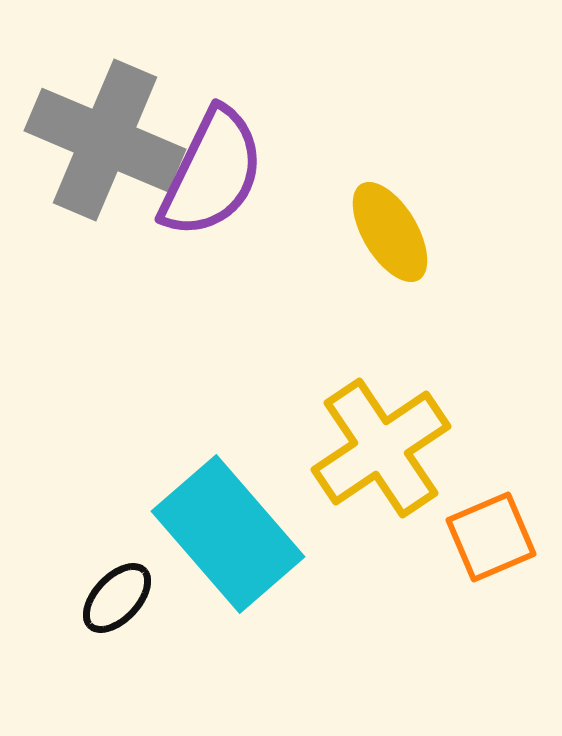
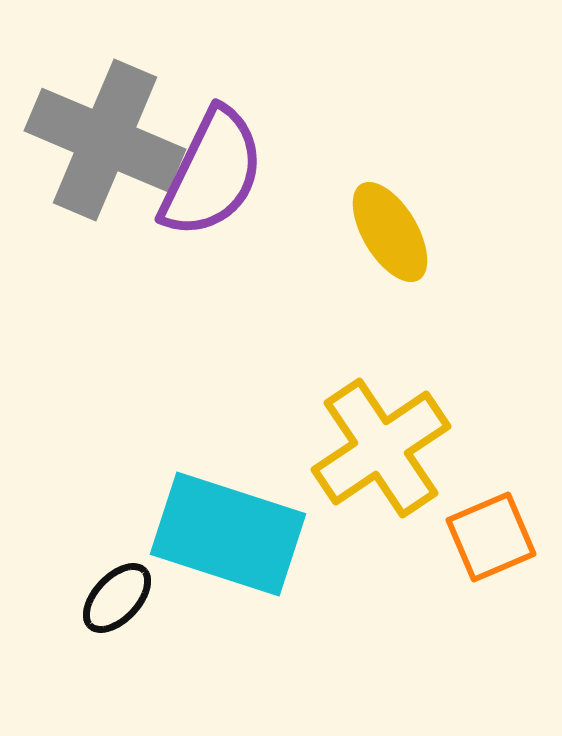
cyan rectangle: rotated 31 degrees counterclockwise
